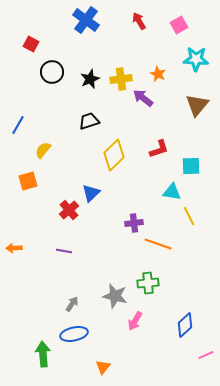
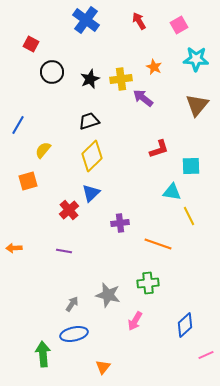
orange star: moved 4 px left, 7 px up
yellow diamond: moved 22 px left, 1 px down
purple cross: moved 14 px left
gray star: moved 7 px left, 1 px up
